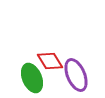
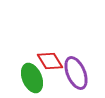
purple ellipse: moved 2 px up
